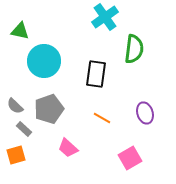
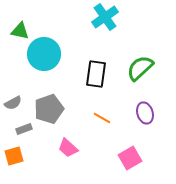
green semicircle: moved 6 px right, 19 px down; rotated 140 degrees counterclockwise
cyan circle: moved 7 px up
gray semicircle: moved 2 px left, 3 px up; rotated 72 degrees counterclockwise
gray rectangle: rotated 63 degrees counterclockwise
orange square: moved 2 px left, 1 px down
